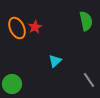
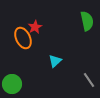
green semicircle: moved 1 px right
orange ellipse: moved 6 px right, 10 px down
